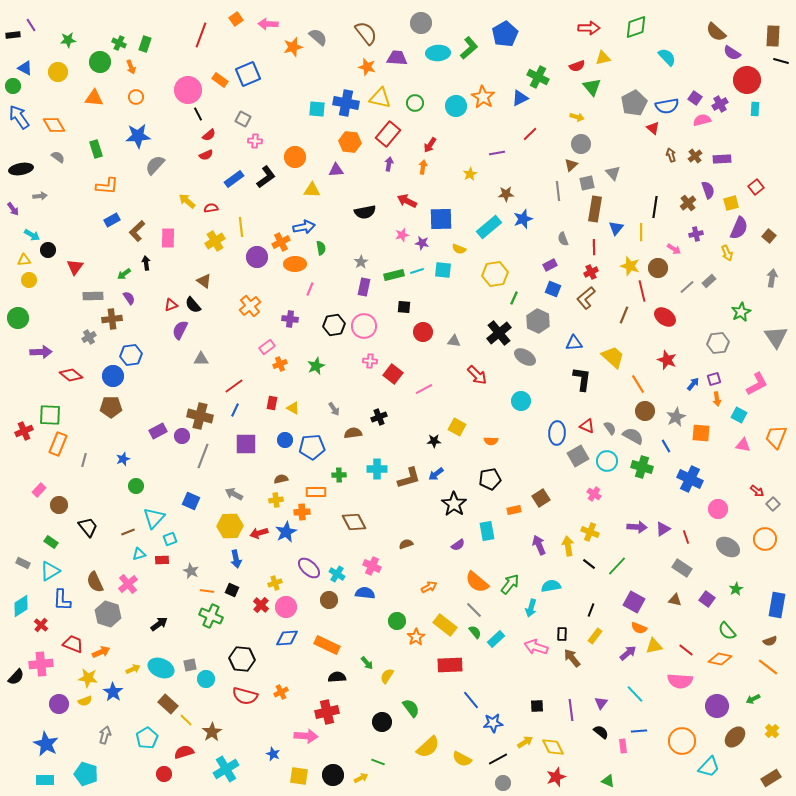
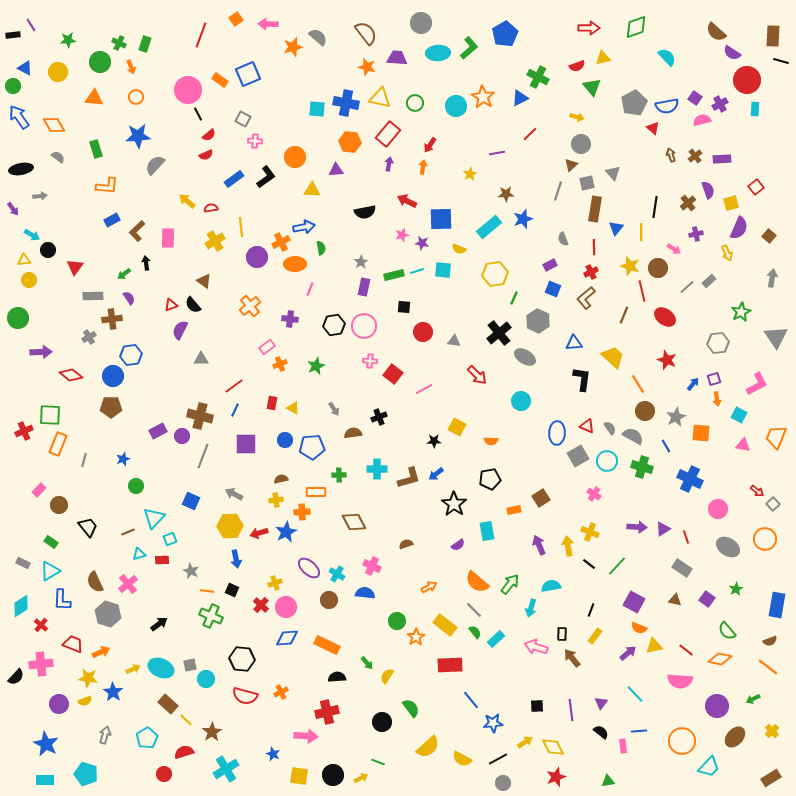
gray line at (558, 191): rotated 24 degrees clockwise
green triangle at (608, 781): rotated 32 degrees counterclockwise
